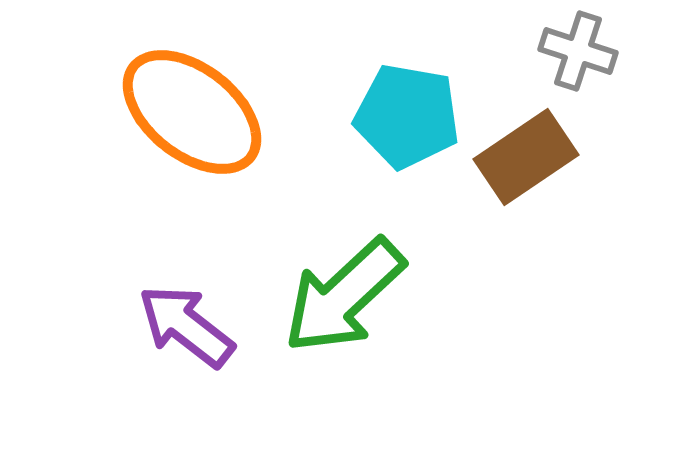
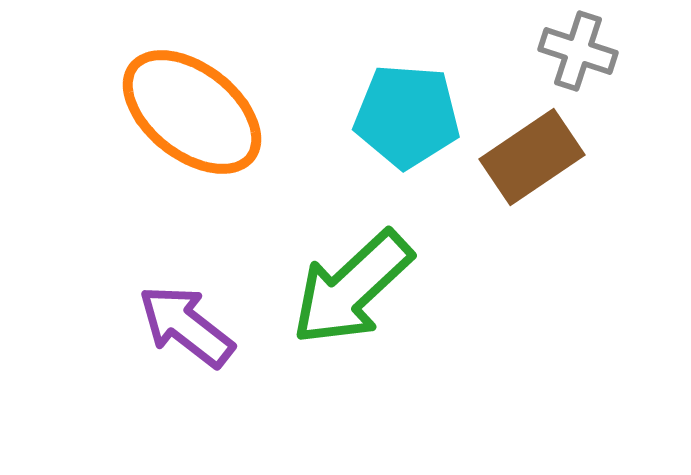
cyan pentagon: rotated 6 degrees counterclockwise
brown rectangle: moved 6 px right
green arrow: moved 8 px right, 8 px up
